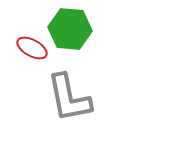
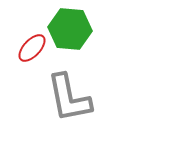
red ellipse: rotated 76 degrees counterclockwise
